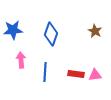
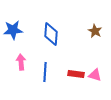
blue diamond: rotated 15 degrees counterclockwise
pink arrow: moved 2 px down
pink triangle: rotated 24 degrees clockwise
